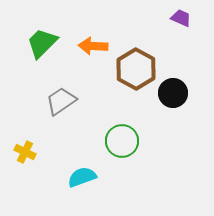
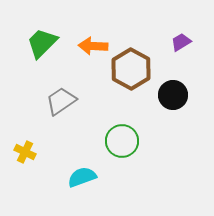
purple trapezoid: moved 24 px down; rotated 55 degrees counterclockwise
brown hexagon: moved 5 px left
black circle: moved 2 px down
